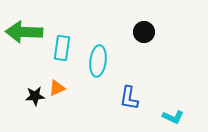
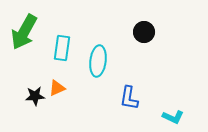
green arrow: rotated 63 degrees counterclockwise
